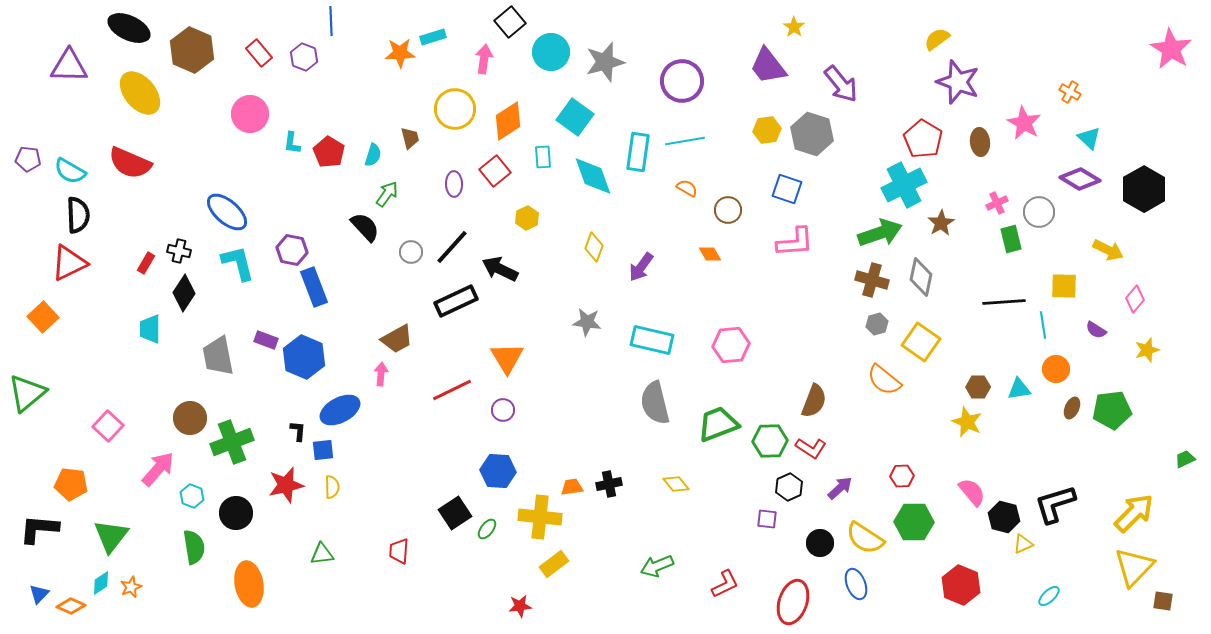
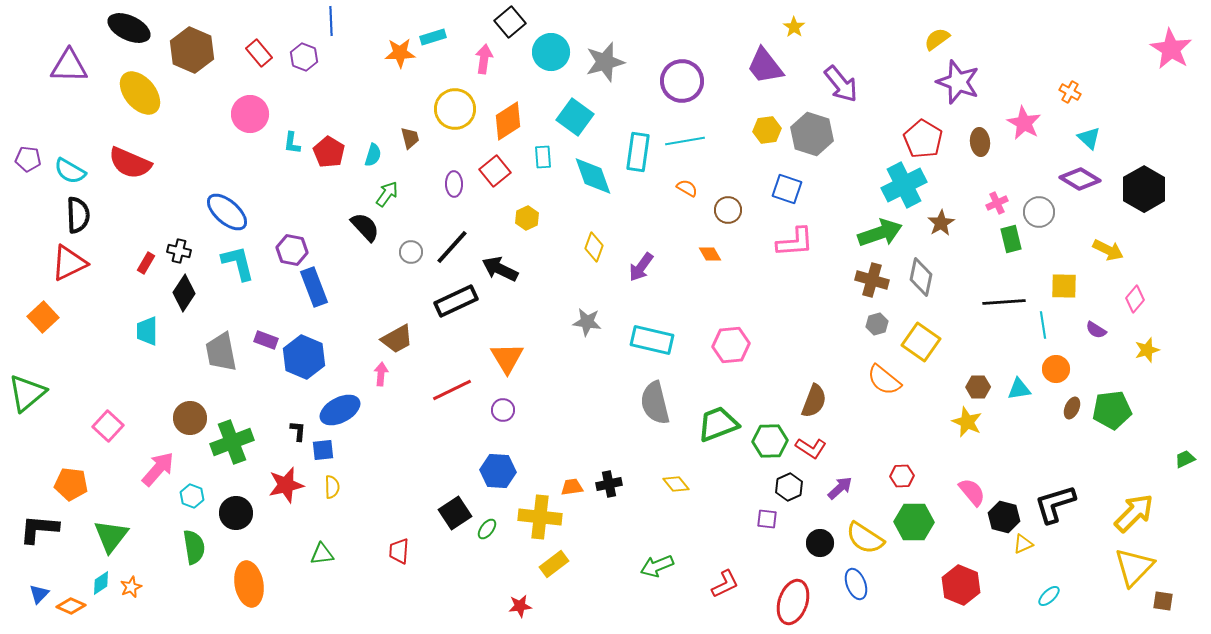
purple trapezoid at (768, 66): moved 3 px left
cyan trapezoid at (150, 329): moved 3 px left, 2 px down
gray trapezoid at (218, 356): moved 3 px right, 4 px up
